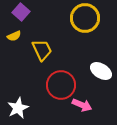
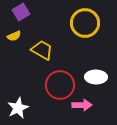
purple square: rotated 18 degrees clockwise
yellow circle: moved 5 px down
yellow trapezoid: rotated 35 degrees counterclockwise
white ellipse: moved 5 px left, 6 px down; rotated 30 degrees counterclockwise
red circle: moved 1 px left
pink arrow: rotated 24 degrees counterclockwise
